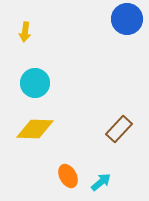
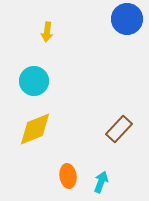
yellow arrow: moved 22 px right
cyan circle: moved 1 px left, 2 px up
yellow diamond: rotated 24 degrees counterclockwise
orange ellipse: rotated 20 degrees clockwise
cyan arrow: rotated 30 degrees counterclockwise
